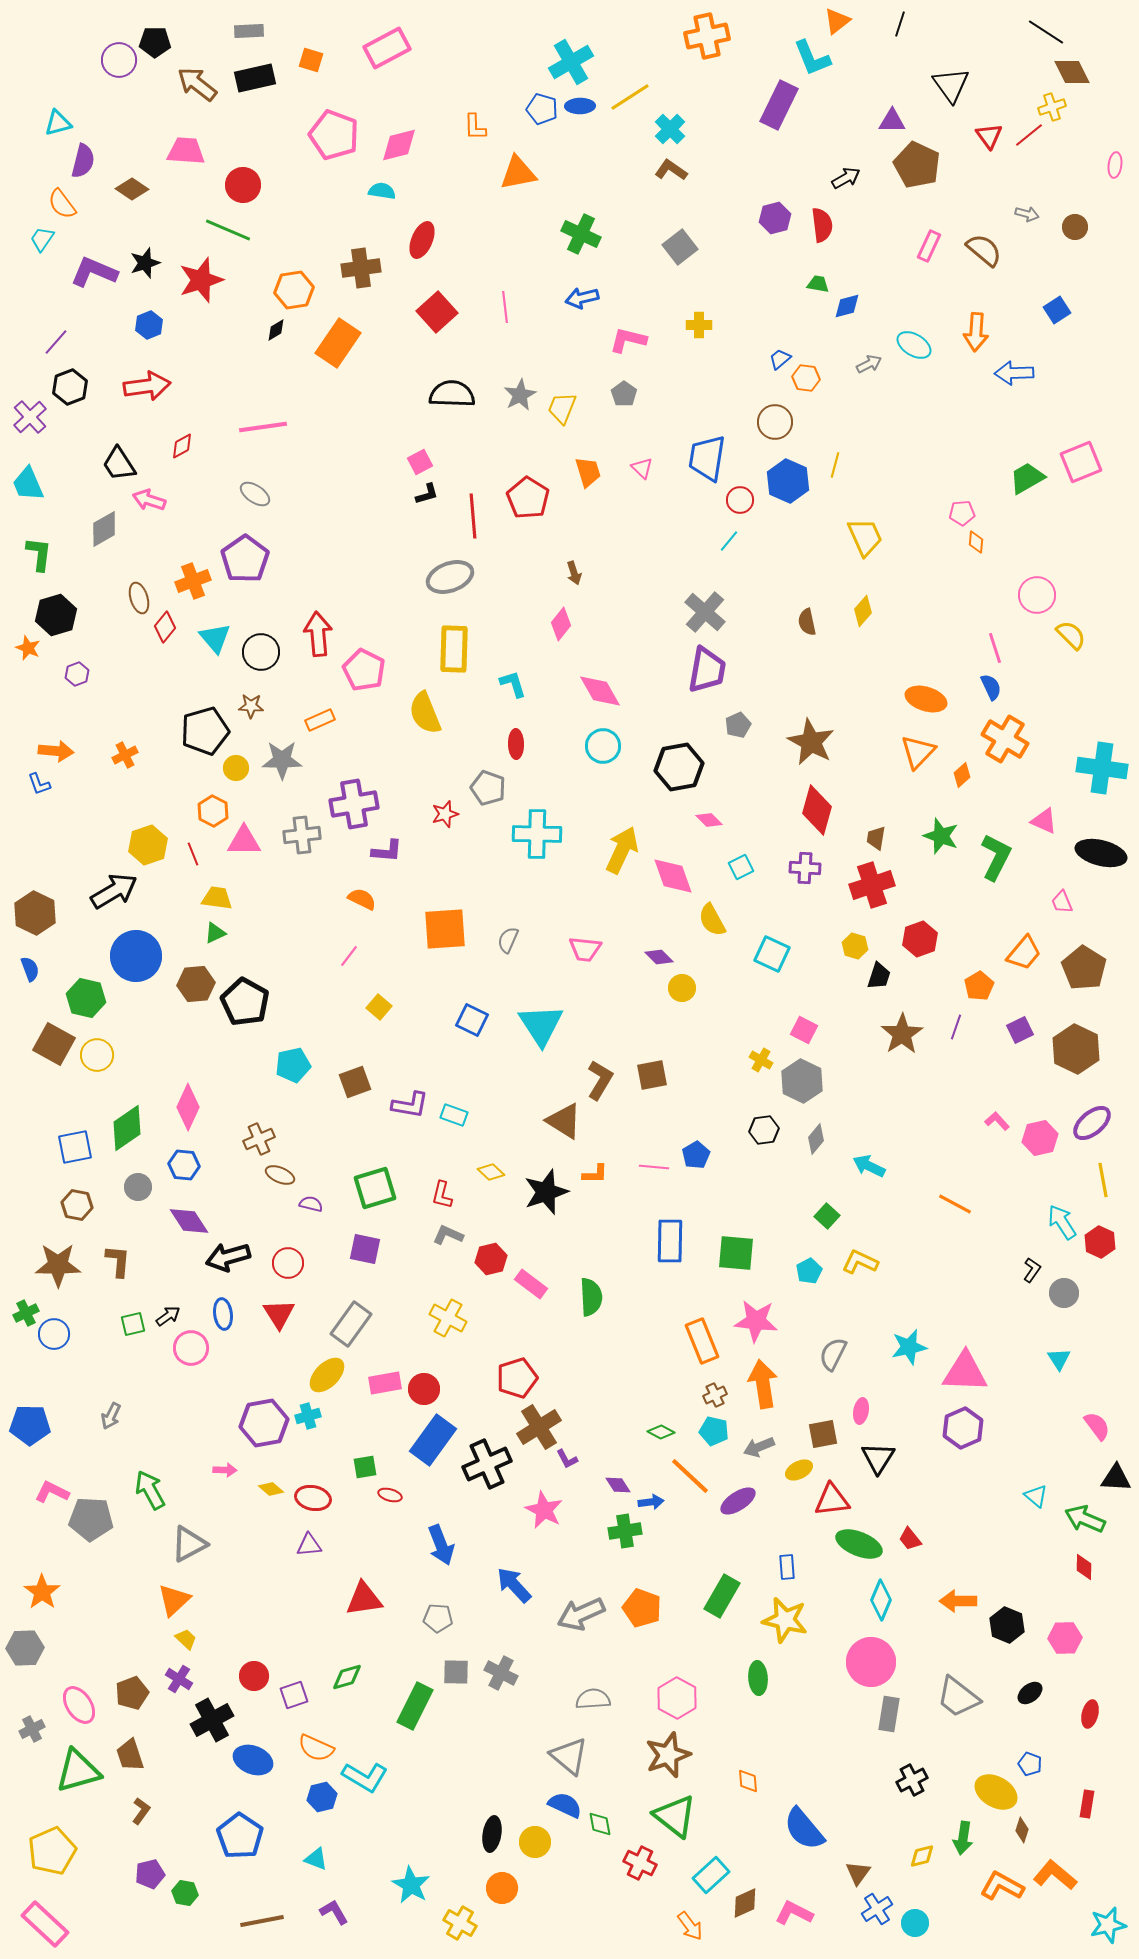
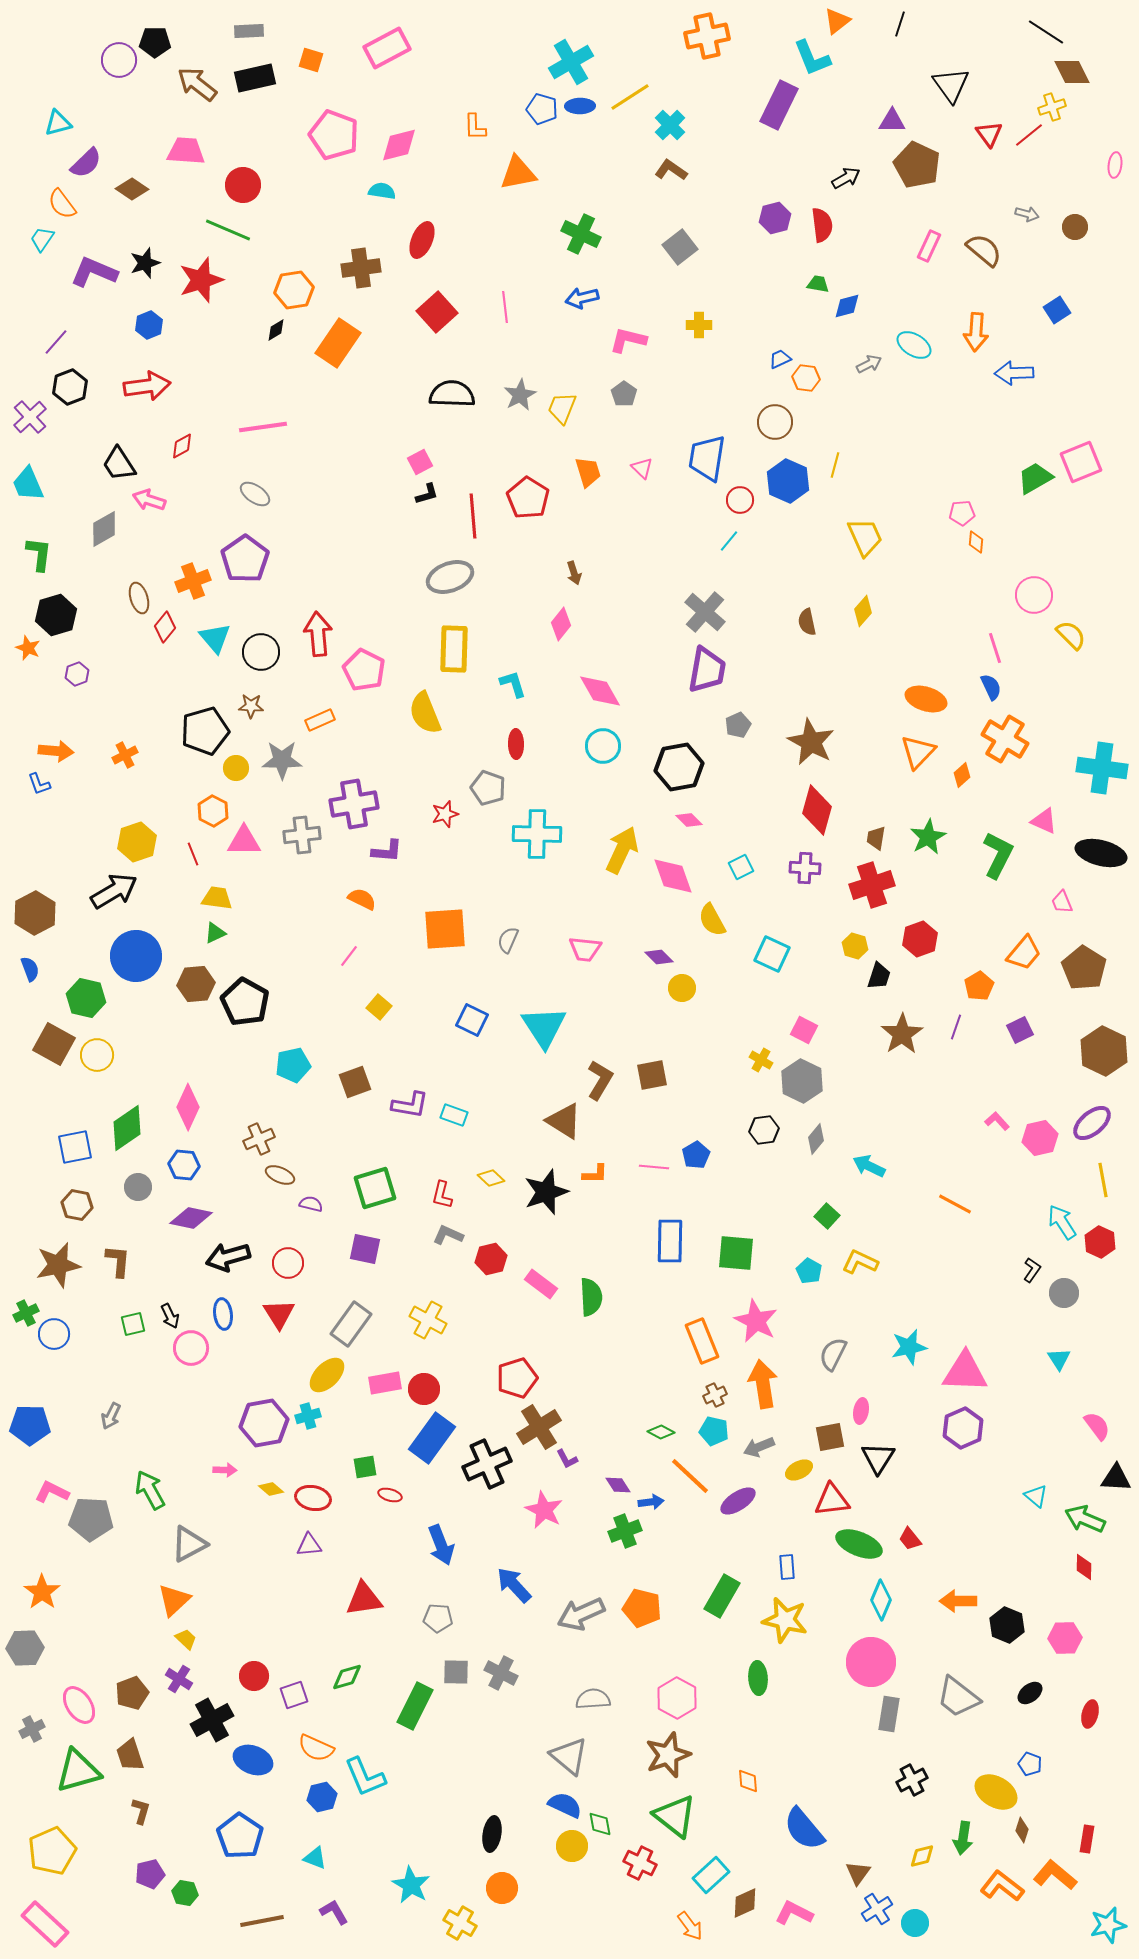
cyan cross at (670, 129): moved 4 px up
red triangle at (989, 136): moved 2 px up
purple semicircle at (83, 161): moved 3 px right, 2 px down; rotated 32 degrees clockwise
blue trapezoid at (780, 359): rotated 15 degrees clockwise
green trapezoid at (1027, 478): moved 8 px right
pink circle at (1037, 595): moved 3 px left
pink diamond at (709, 820): moved 20 px left
green star at (941, 836): moved 13 px left, 1 px down; rotated 24 degrees clockwise
yellow hexagon at (148, 845): moved 11 px left, 3 px up
green L-shape at (996, 857): moved 2 px right, 2 px up
brown hexagon at (35, 913): rotated 6 degrees clockwise
cyan triangle at (541, 1025): moved 3 px right, 2 px down
brown hexagon at (1076, 1049): moved 28 px right, 2 px down
yellow diamond at (491, 1172): moved 6 px down
purple diamond at (189, 1221): moved 2 px right, 3 px up; rotated 45 degrees counterclockwise
brown star at (58, 1265): rotated 12 degrees counterclockwise
cyan pentagon at (809, 1271): rotated 15 degrees counterclockwise
pink rectangle at (531, 1284): moved 10 px right
black arrow at (168, 1316): moved 2 px right; rotated 100 degrees clockwise
yellow cross at (448, 1318): moved 20 px left, 2 px down
pink star at (756, 1321): rotated 21 degrees clockwise
brown square at (823, 1434): moved 7 px right, 3 px down
blue rectangle at (433, 1440): moved 1 px left, 2 px up
green cross at (625, 1531): rotated 12 degrees counterclockwise
orange pentagon at (642, 1608): rotated 6 degrees counterclockwise
cyan L-shape at (365, 1777): rotated 36 degrees clockwise
red rectangle at (1087, 1804): moved 35 px down
brown L-shape at (141, 1811): rotated 20 degrees counterclockwise
yellow circle at (535, 1842): moved 37 px right, 4 px down
cyan triangle at (316, 1859): moved 1 px left, 1 px up
orange L-shape at (1002, 1886): rotated 9 degrees clockwise
